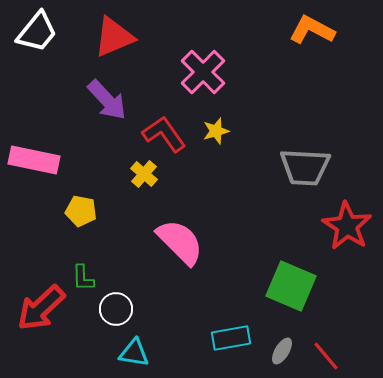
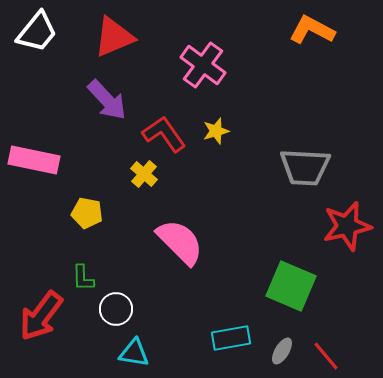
pink cross: moved 7 px up; rotated 9 degrees counterclockwise
yellow pentagon: moved 6 px right, 2 px down
red star: rotated 27 degrees clockwise
red arrow: moved 8 px down; rotated 10 degrees counterclockwise
